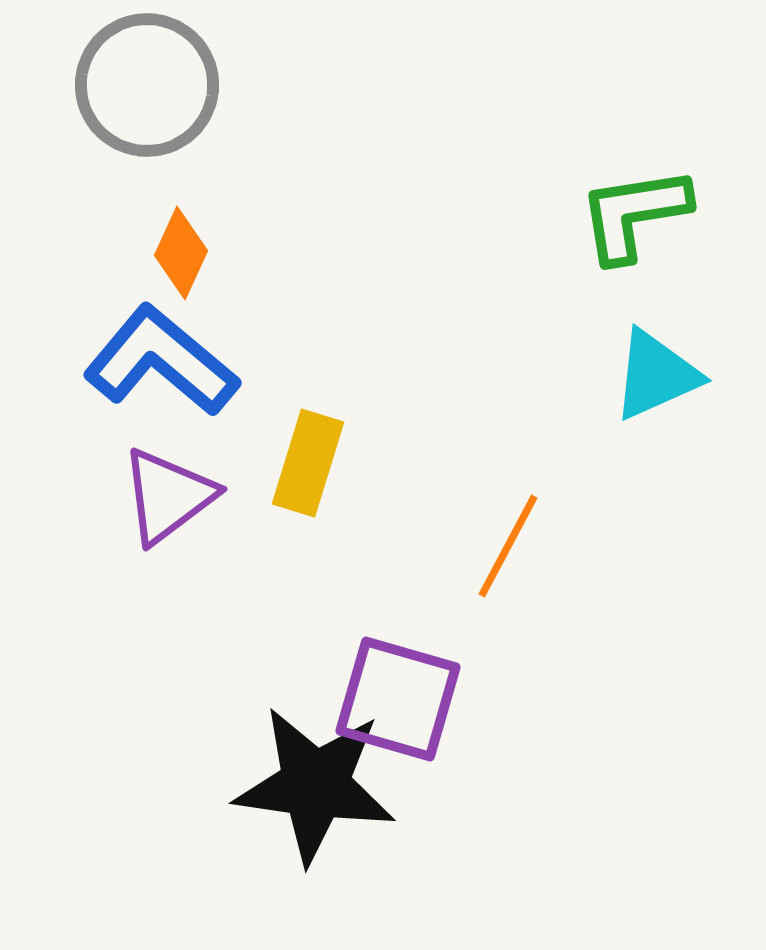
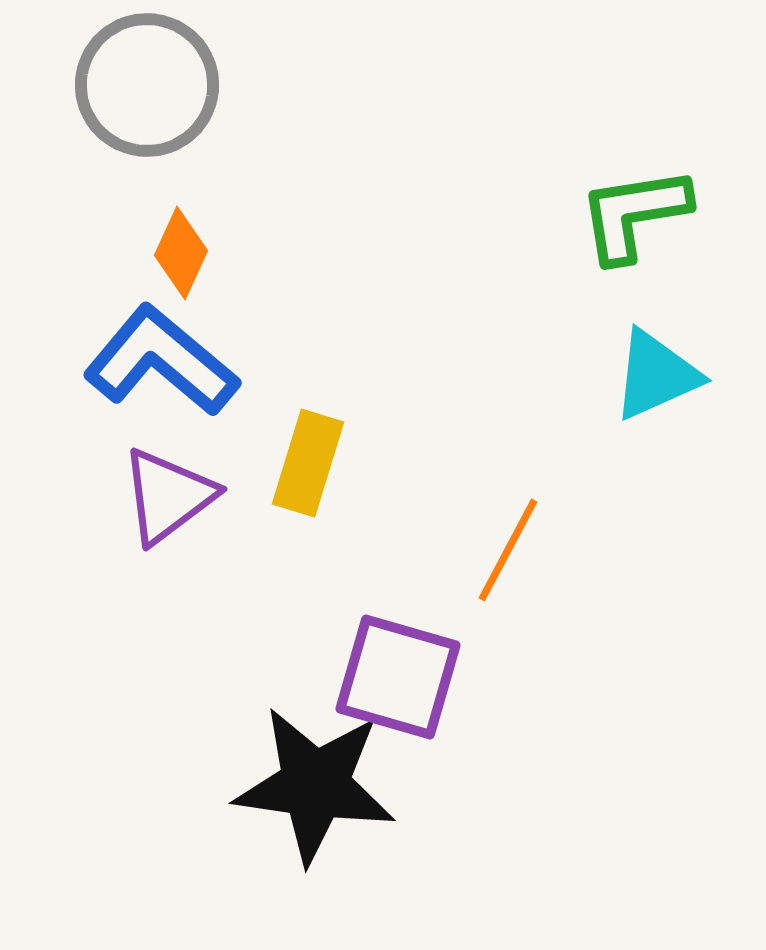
orange line: moved 4 px down
purple square: moved 22 px up
